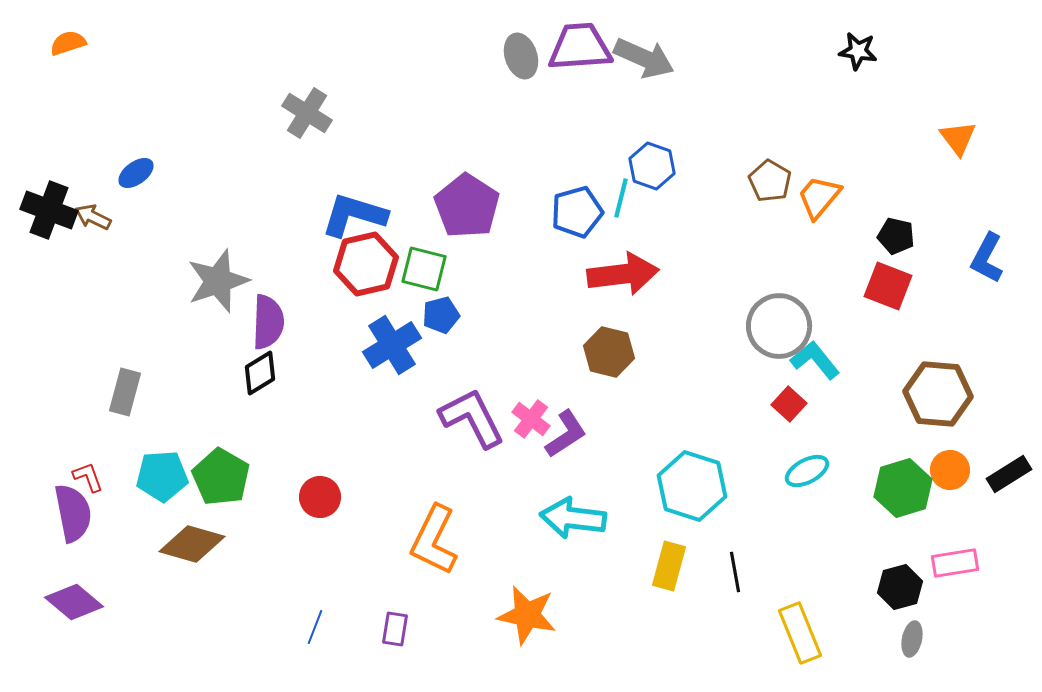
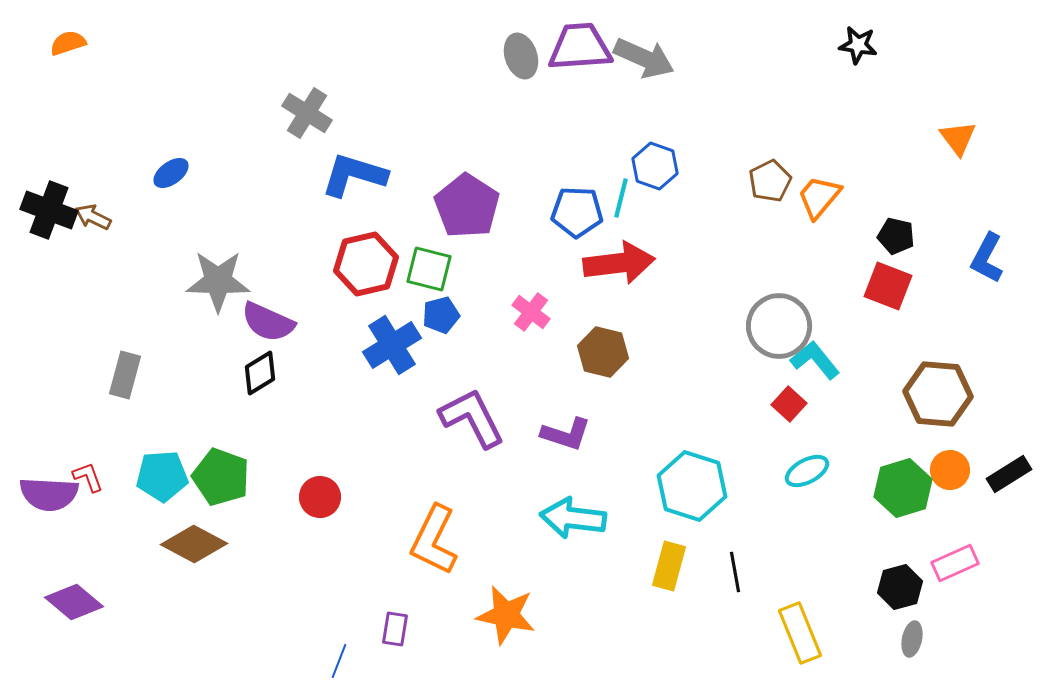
black star at (858, 51): moved 6 px up
blue hexagon at (652, 166): moved 3 px right
blue ellipse at (136, 173): moved 35 px right
brown pentagon at (770, 181): rotated 15 degrees clockwise
blue pentagon at (577, 212): rotated 18 degrees clockwise
blue L-shape at (354, 215): moved 40 px up
green square at (424, 269): moved 5 px right
red arrow at (623, 274): moved 4 px left, 11 px up
gray star at (218, 281): rotated 20 degrees clockwise
purple semicircle at (268, 322): rotated 112 degrees clockwise
brown hexagon at (609, 352): moved 6 px left
gray rectangle at (125, 392): moved 17 px up
pink cross at (531, 419): moved 107 px up
purple L-shape at (566, 434): rotated 51 degrees clockwise
green pentagon at (221, 477): rotated 10 degrees counterclockwise
purple semicircle at (73, 513): moved 24 px left, 19 px up; rotated 104 degrees clockwise
brown diamond at (192, 544): moved 2 px right; rotated 12 degrees clockwise
pink rectangle at (955, 563): rotated 15 degrees counterclockwise
orange star at (527, 615): moved 21 px left
blue line at (315, 627): moved 24 px right, 34 px down
